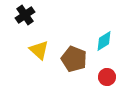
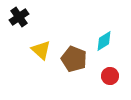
black cross: moved 6 px left, 2 px down
yellow triangle: moved 2 px right
red circle: moved 3 px right, 1 px up
